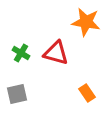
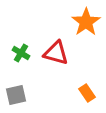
orange star: rotated 28 degrees clockwise
gray square: moved 1 px left, 1 px down
